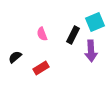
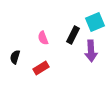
pink semicircle: moved 1 px right, 4 px down
black semicircle: rotated 32 degrees counterclockwise
